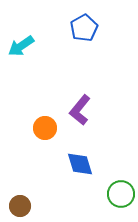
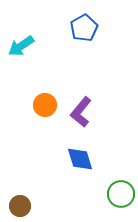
purple L-shape: moved 1 px right, 2 px down
orange circle: moved 23 px up
blue diamond: moved 5 px up
